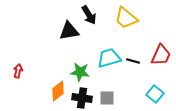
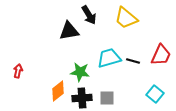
black cross: rotated 12 degrees counterclockwise
